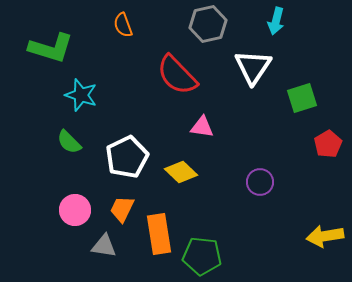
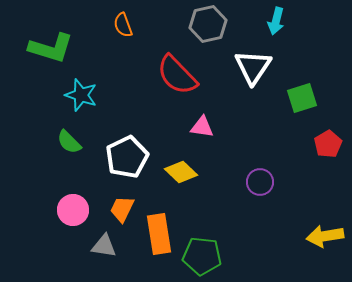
pink circle: moved 2 px left
